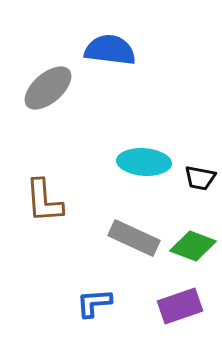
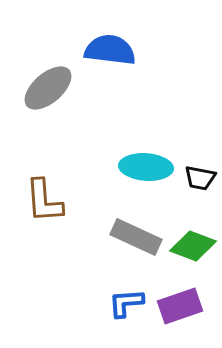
cyan ellipse: moved 2 px right, 5 px down
gray rectangle: moved 2 px right, 1 px up
blue L-shape: moved 32 px right
